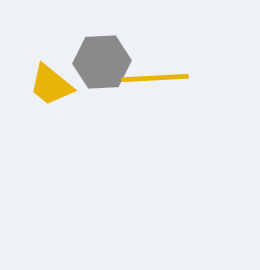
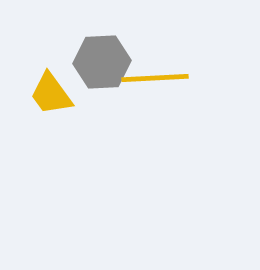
yellow trapezoid: moved 9 px down; rotated 15 degrees clockwise
